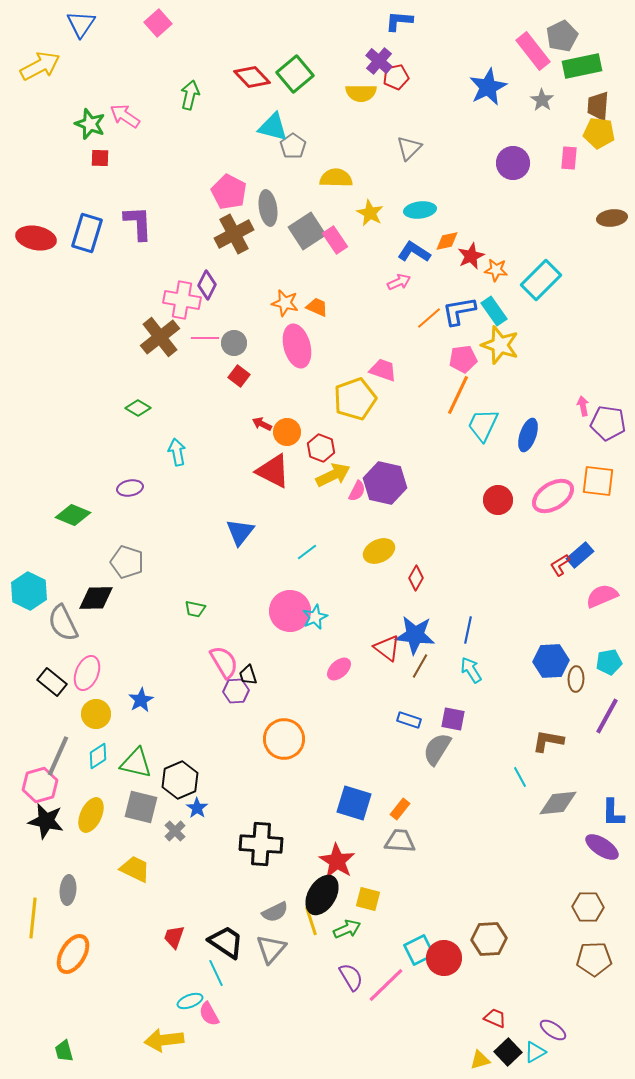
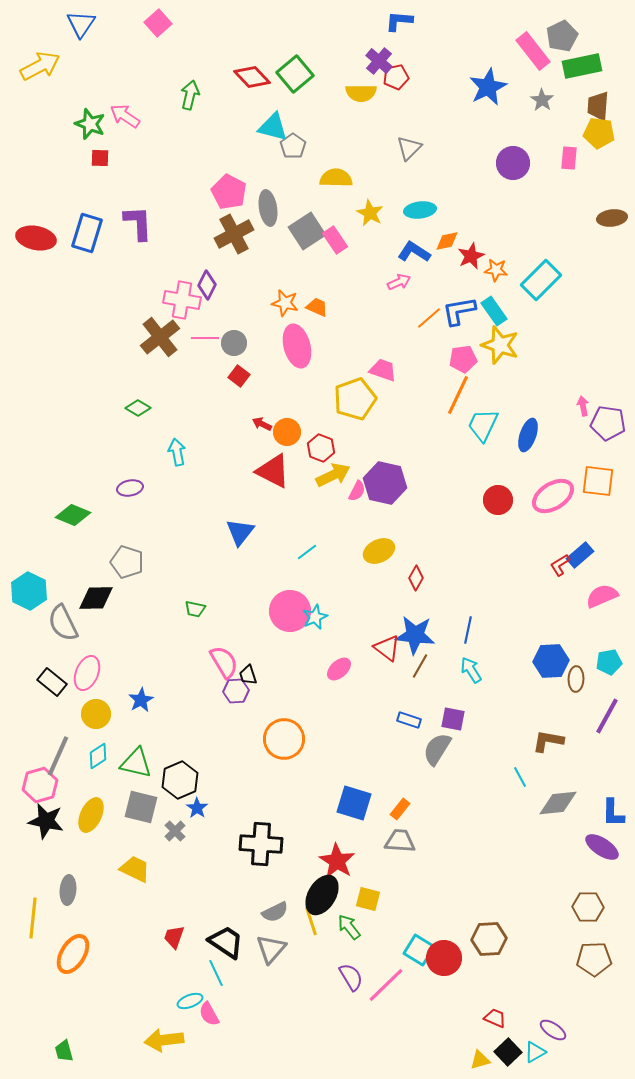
green arrow at (347, 929): moved 2 px right, 2 px up; rotated 104 degrees counterclockwise
cyan square at (419, 950): rotated 32 degrees counterclockwise
